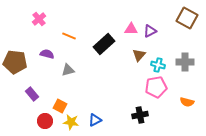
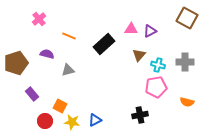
brown pentagon: moved 1 px right, 1 px down; rotated 25 degrees counterclockwise
yellow star: moved 1 px right
